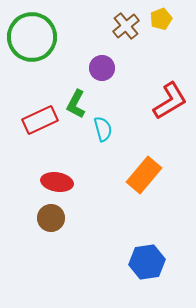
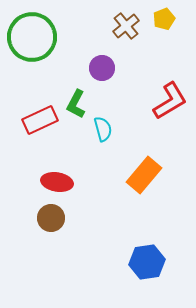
yellow pentagon: moved 3 px right
